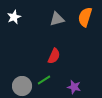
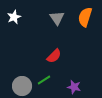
gray triangle: moved 1 px up; rotated 49 degrees counterclockwise
red semicircle: rotated 21 degrees clockwise
